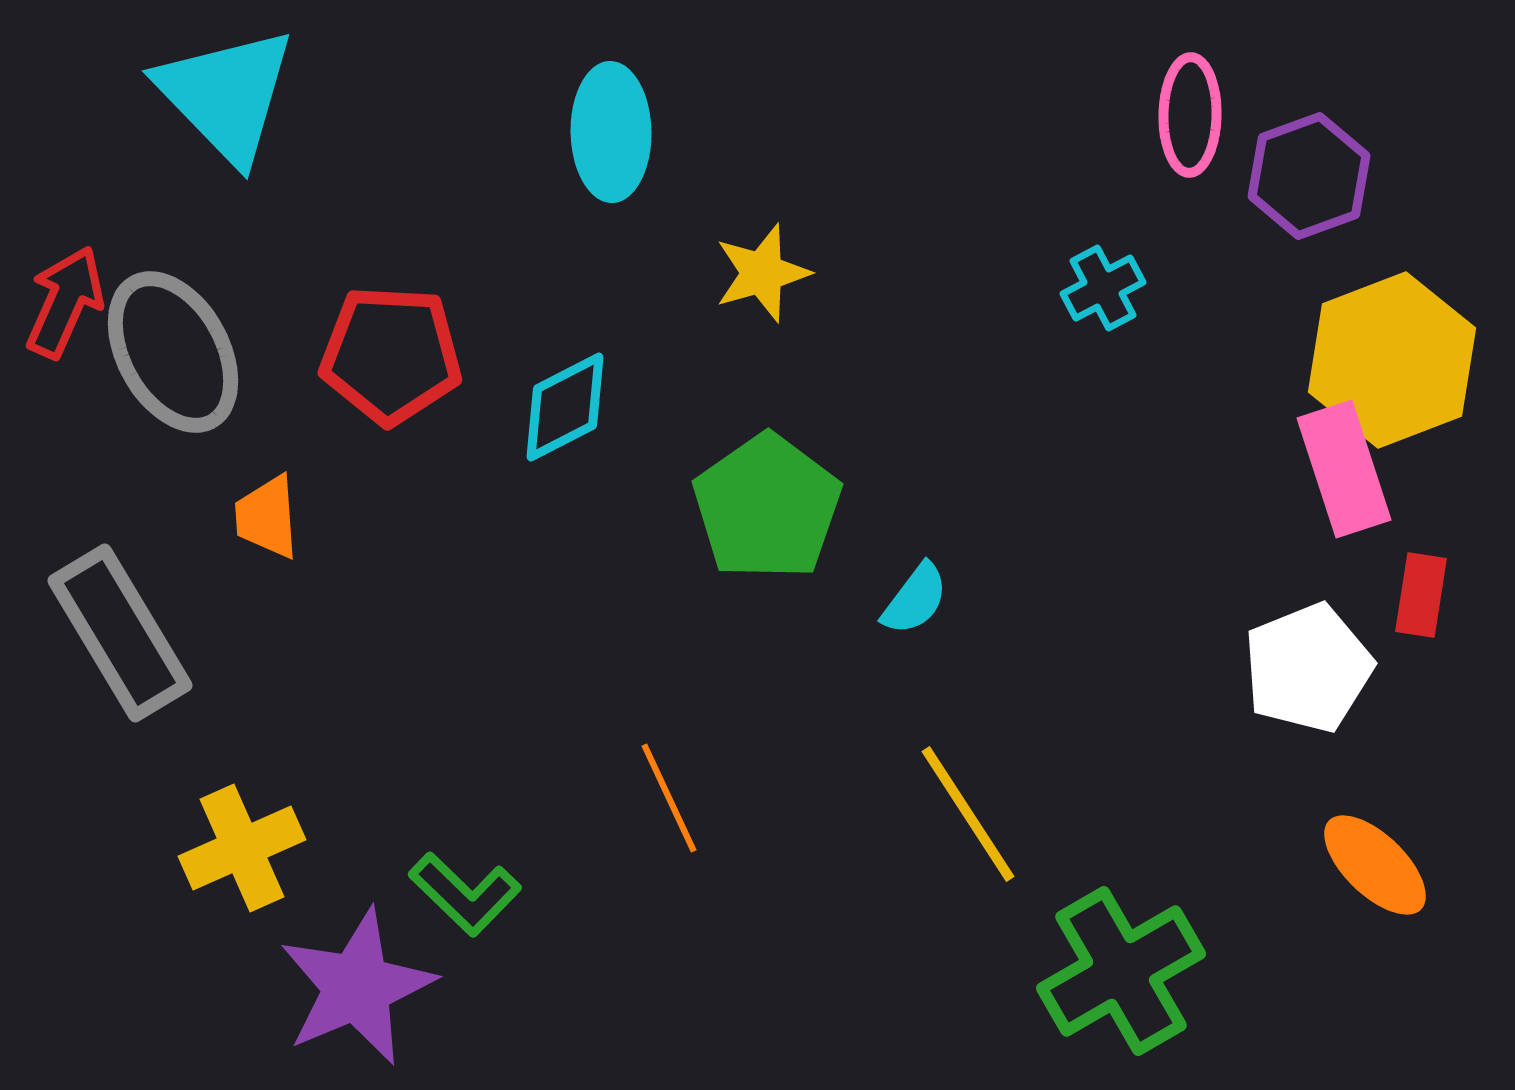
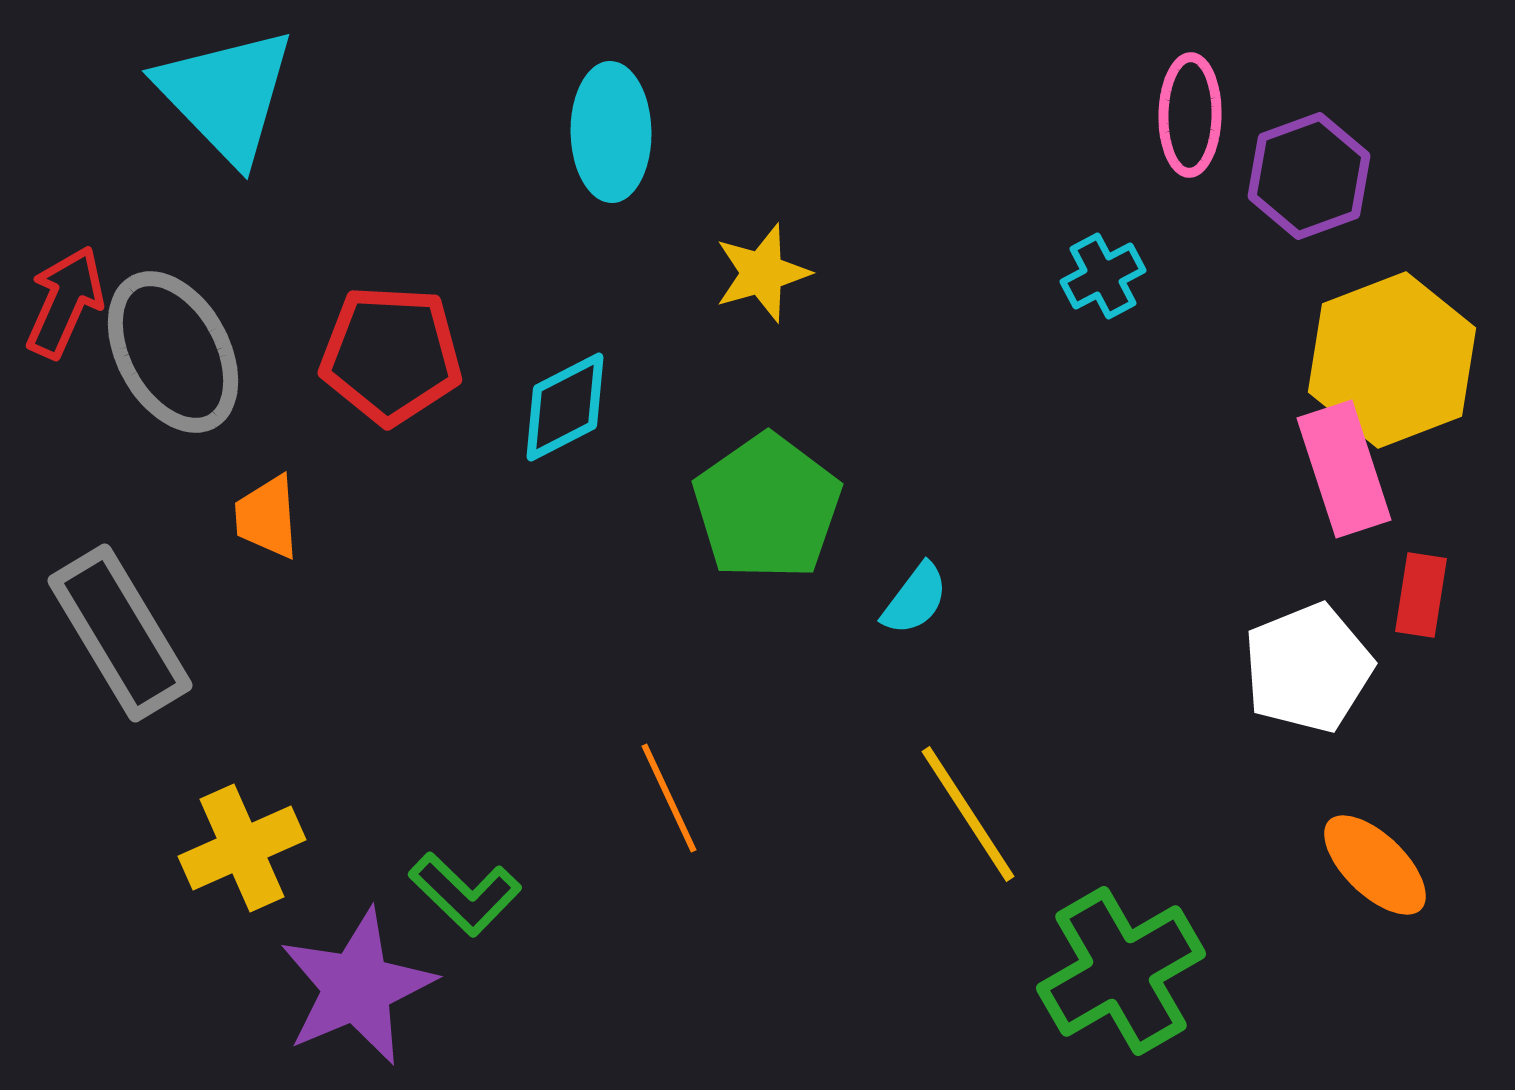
cyan cross: moved 12 px up
